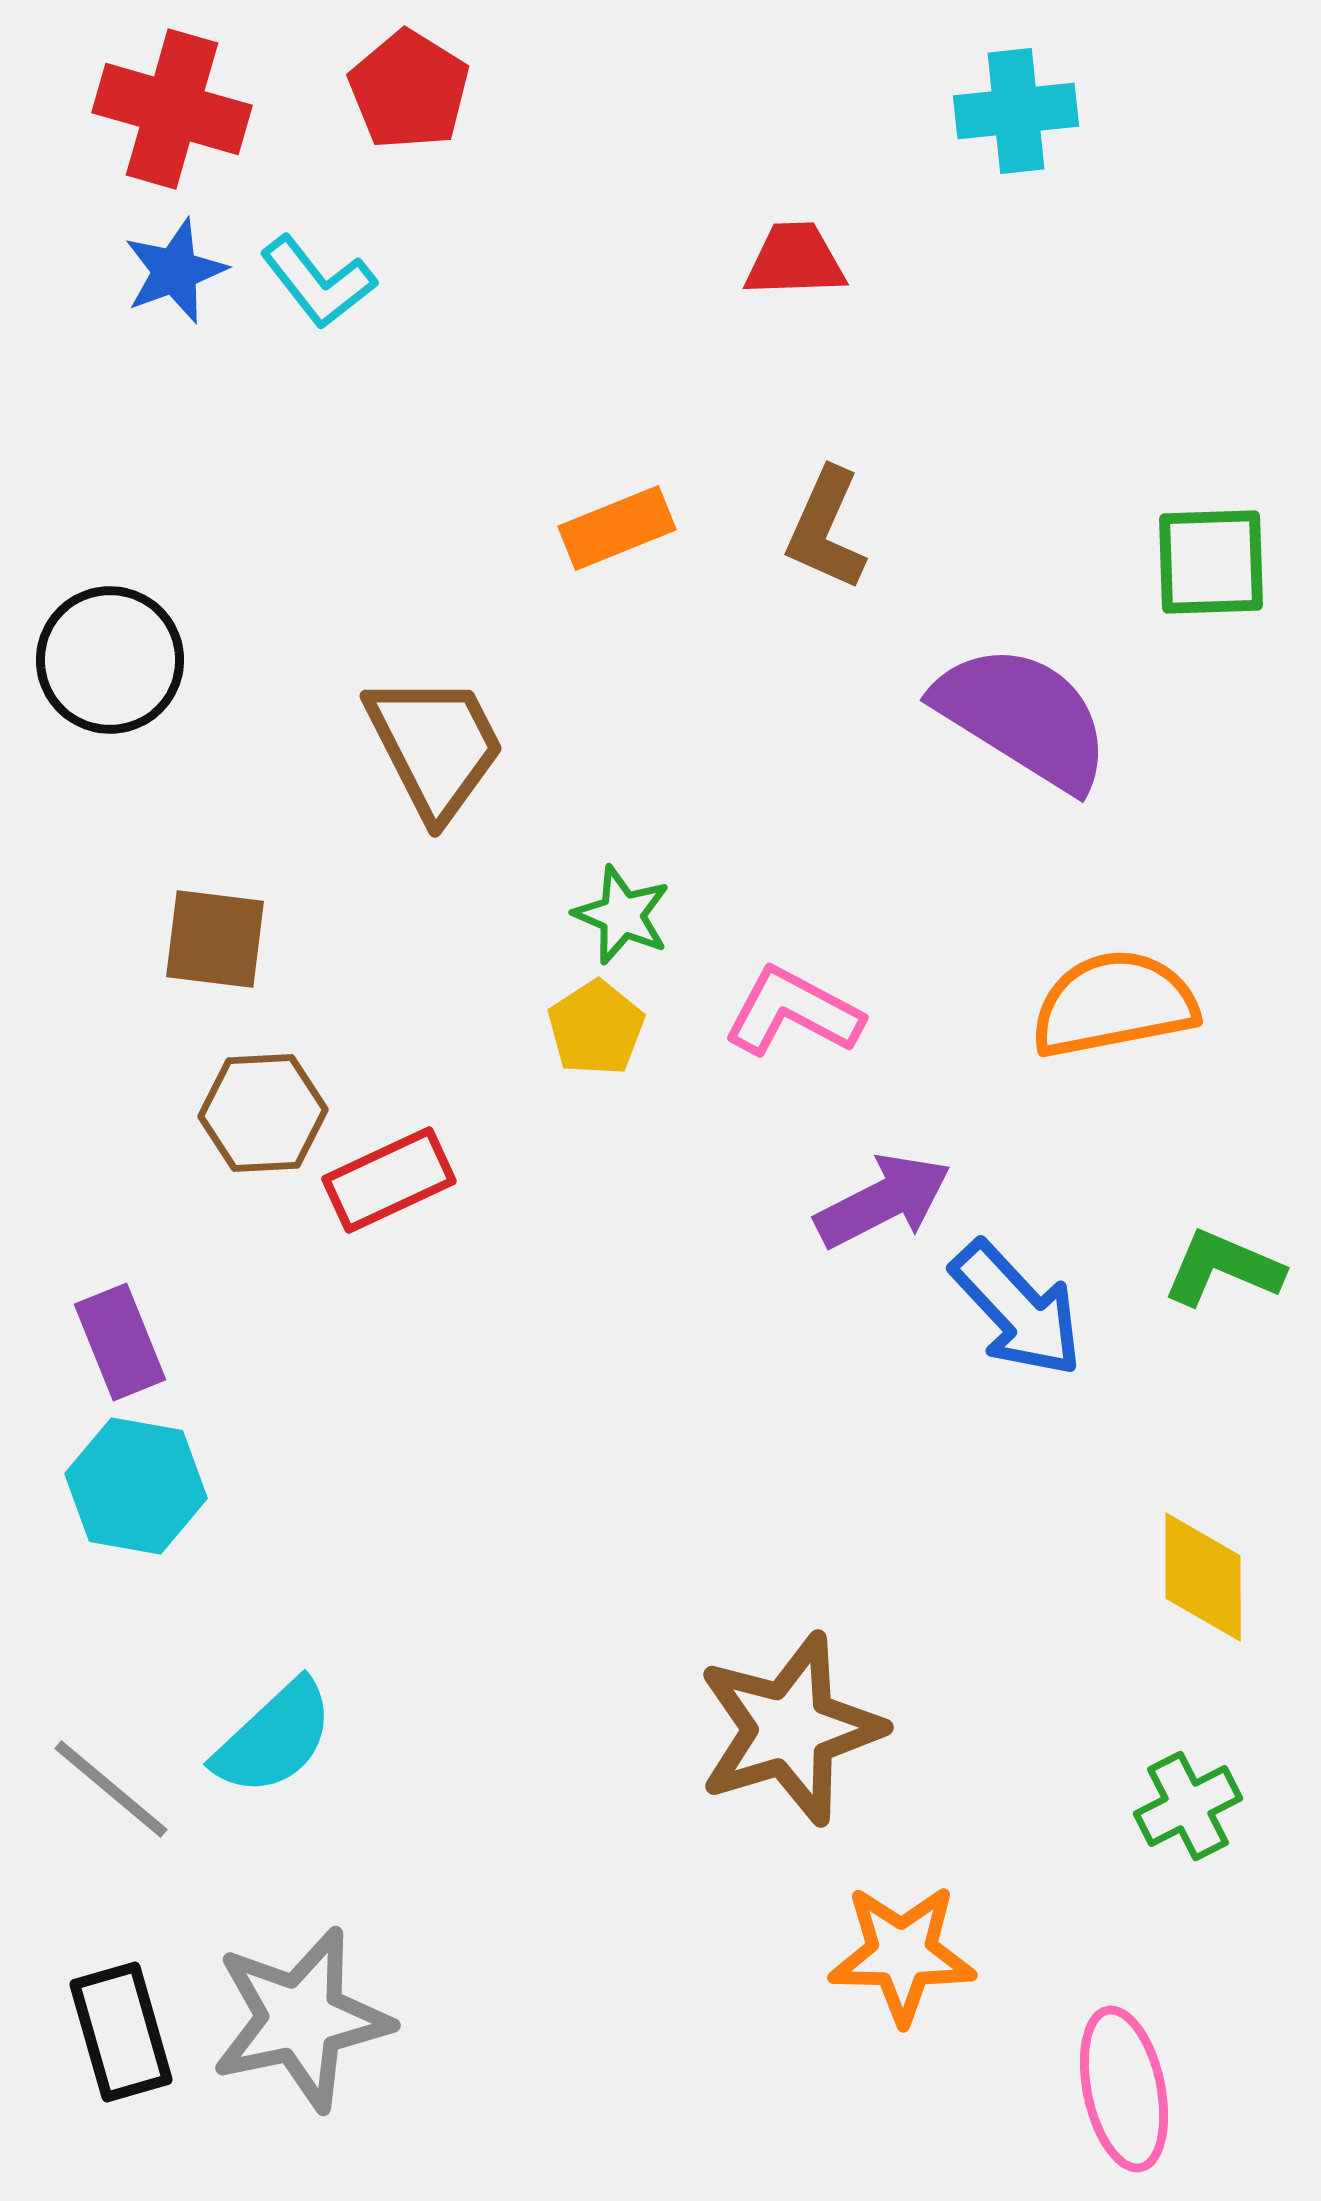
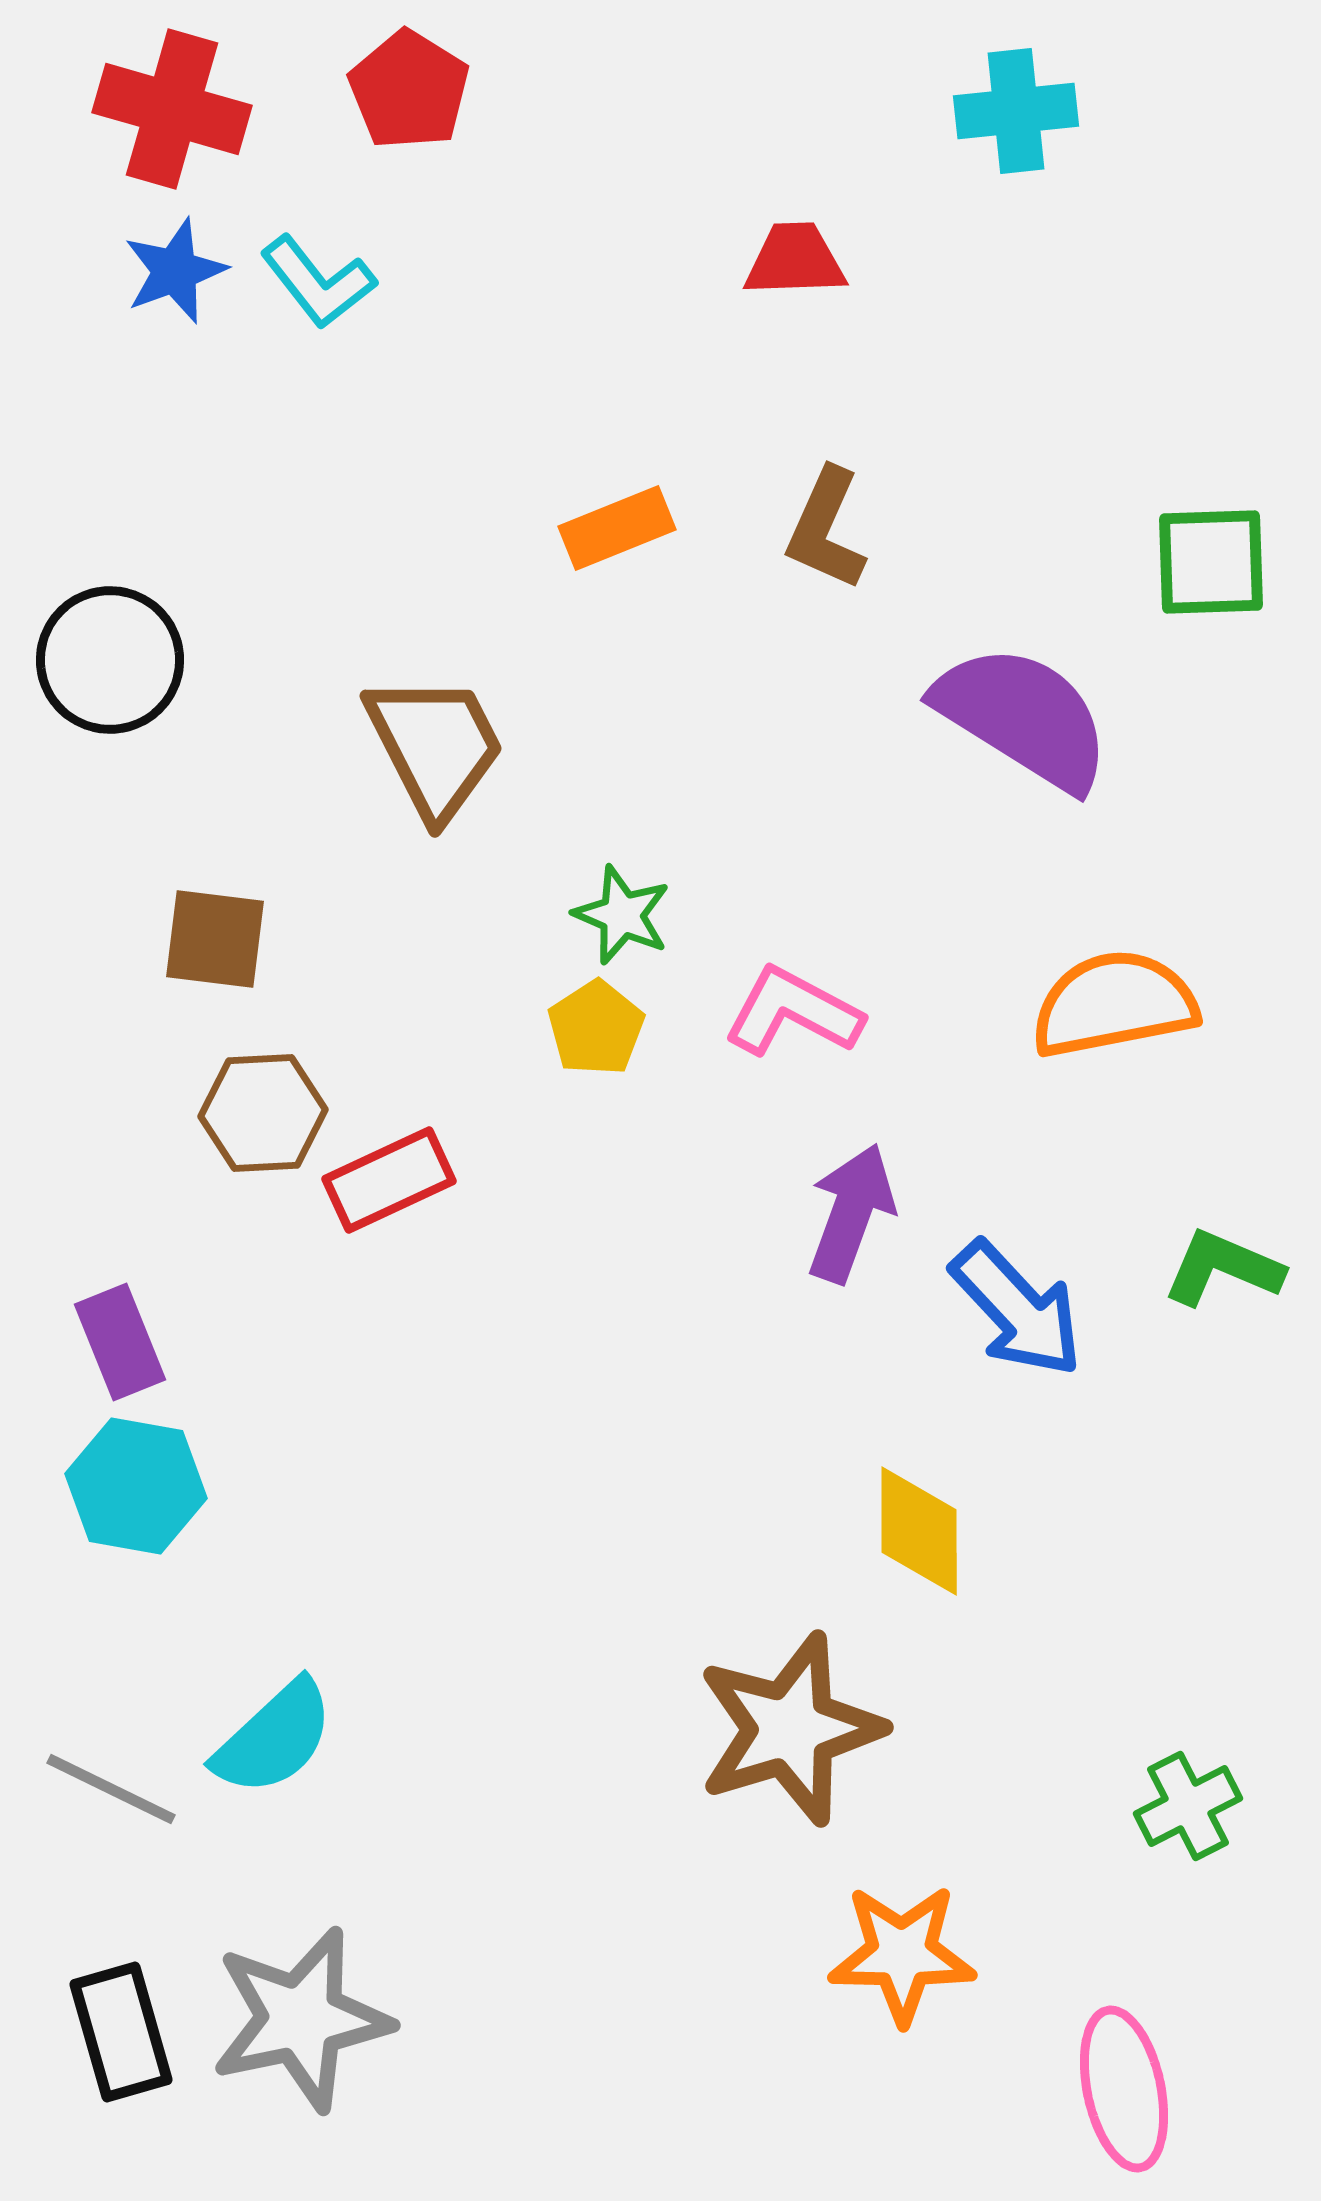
purple arrow: moved 32 px left, 12 px down; rotated 43 degrees counterclockwise
yellow diamond: moved 284 px left, 46 px up
gray line: rotated 14 degrees counterclockwise
